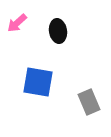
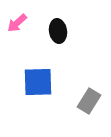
blue square: rotated 12 degrees counterclockwise
gray rectangle: moved 1 px up; rotated 55 degrees clockwise
